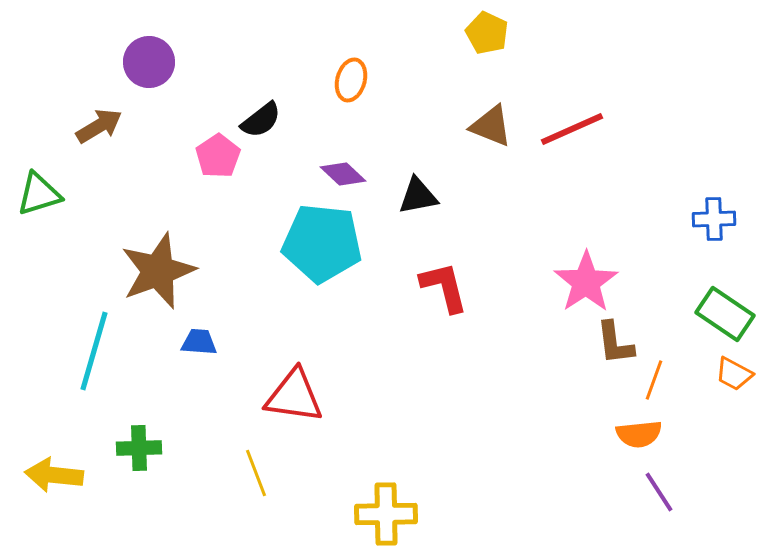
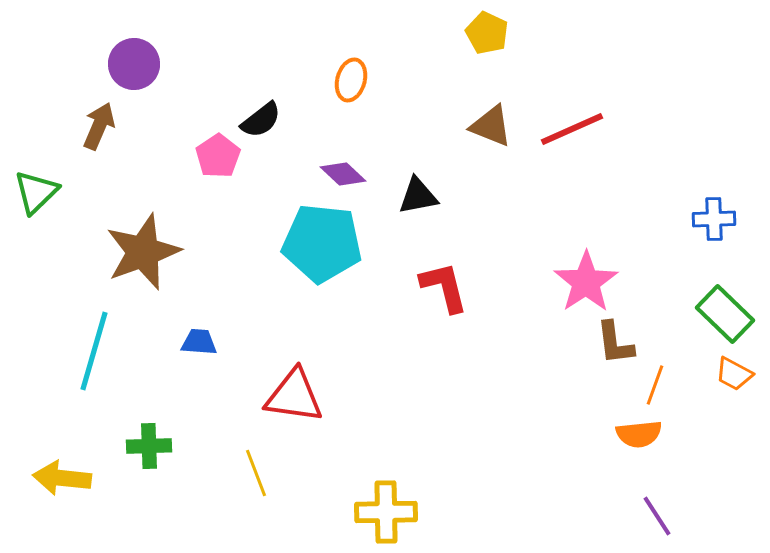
purple circle: moved 15 px left, 2 px down
brown arrow: rotated 36 degrees counterclockwise
green triangle: moved 3 px left, 2 px up; rotated 27 degrees counterclockwise
brown star: moved 15 px left, 19 px up
green rectangle: rotated 10 degrees clockwise
orange line: moved 1 px right, 5 px down
green cross: moved 10 px right, 2 px up
yellow arrow: moved 8 px right, 3 px down
purple line: moved 2 px left, 24 px down
yellow cross: moved 2 px up
